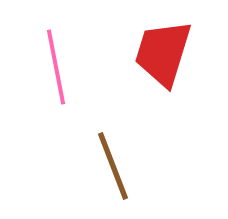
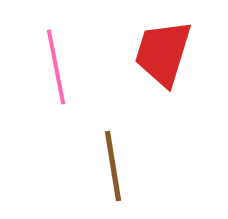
brown line: rotated 12 degrees clockwise
